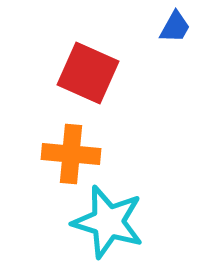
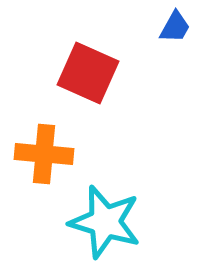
orange cross: moved 27 px left
cyan star: moved 3 px left
